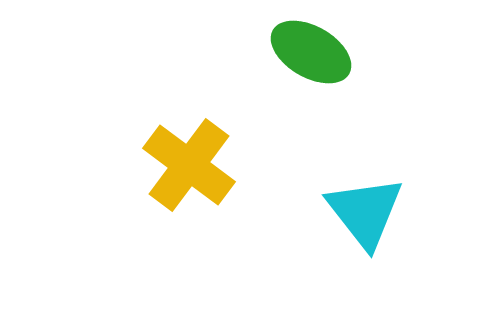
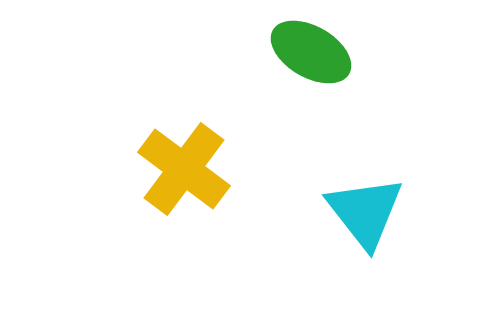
yellow cross: moved 5 px left, 4 px down
